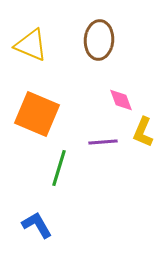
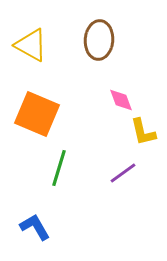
yellow triangle: rotated 6 degrees clockwise
yellow L-shape: rotated 36 degrees counterclockwise
purple line: moved 20 px right, 31 px down; rotated 32 degrees counterclockwise
blue L-shape: moved 2 px left, 2 px down
